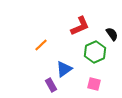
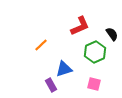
blue triangle: rotated 18 degrees clockwise
